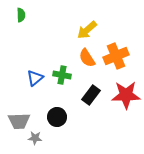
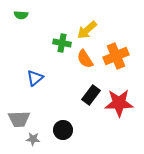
green semicircle: rotated 96 degrees clockwise
orange semicircle: moved 2 px left, 1 px down
green cross: moved 32 px up
red star: moved 7 px left, 8 px down
black circle: moved 6 px right, 13 px down
gray trapezoid: moved 2 px up
gray star: moved 2 px left, 1 px down
